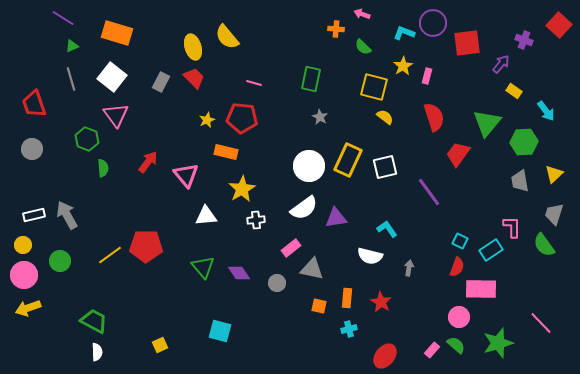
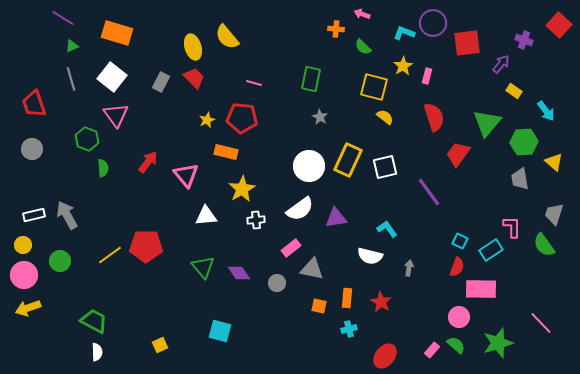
yellow triangle at (554, 174): moved 12 px up; rotated 36 degrees counterclockwise
gray trapezoid at (520, 181): moved 2 px up
white semicircle at (304, 208): moved 4 px left, 1 px down
